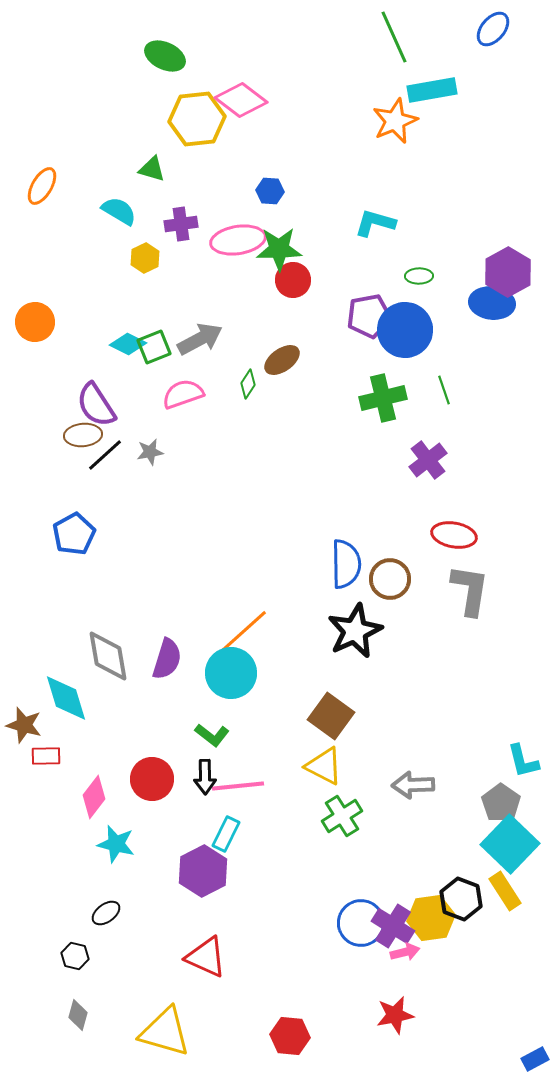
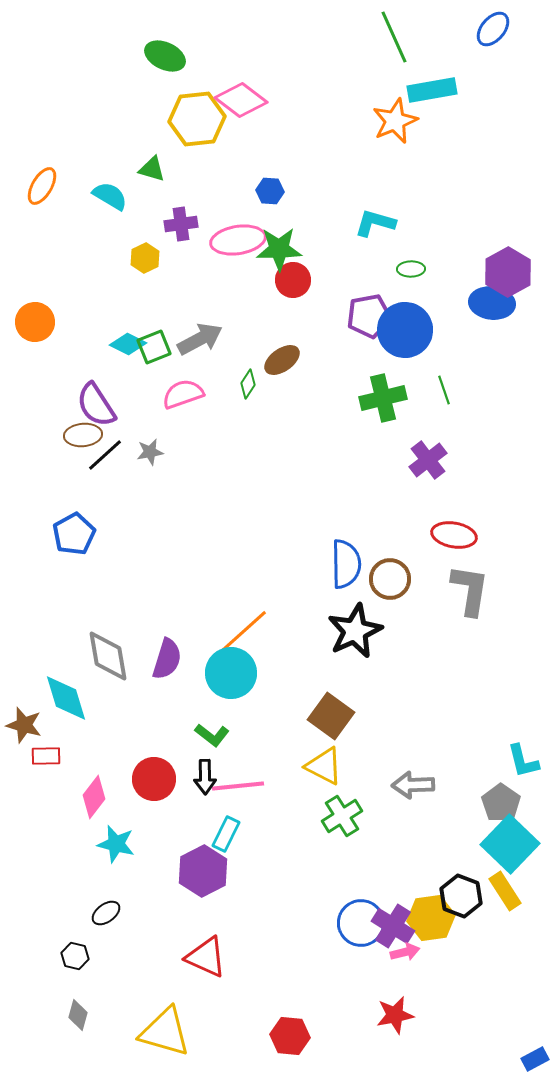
cyan semicircle at (119, 211): moved 9 px left, 15 px up
green ellipse at (419, 276): moved 8 px left, 7 px up
red circle at (152, 779): moved 2 px right
black hexagon at (461, 899): moved 3 px up
